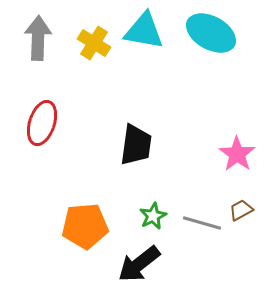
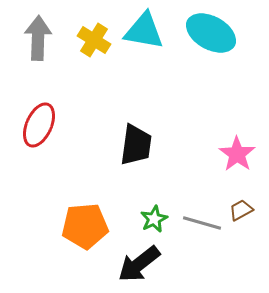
yellow cross: moved 3 px up
red ellipse: moved 3 px left, 2 px down; rotated 6 degrees clockwise
green star: moved 1 px right, 3 px down
